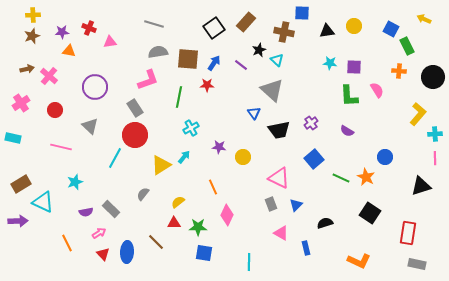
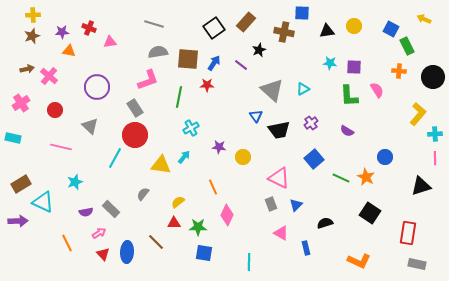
cyan triangle at (277, 60): moved 26 px right, 29 px down; rotated 48 degrees clockwise
purple circle at (95, 87): moved 2 px right
blue triangle at (254, 113): moved 2 px right, 3 px down
yellow triangle at (161, 165): rotated 40 degrees clockwise
